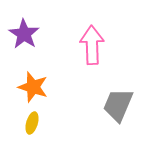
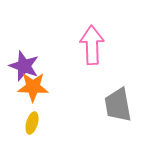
purple star: moved 32 px down; rotated 12 degrees counterclockwise
orange star: rotated 16 degrees counterclockwise
gray trapezoid: rotated 33 degrees counterclockwise
